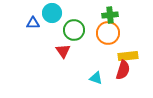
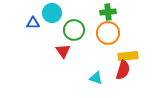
green cross: moved 2 px left, 3 px up
